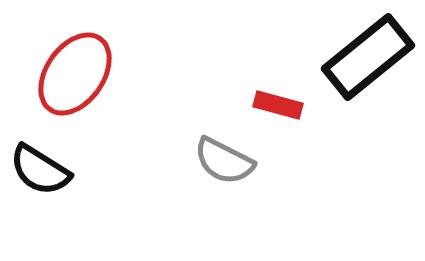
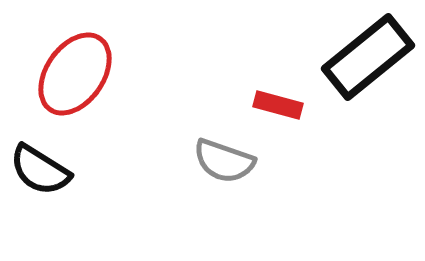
gray semicircle: rotated 8 degrees counterclockwise
